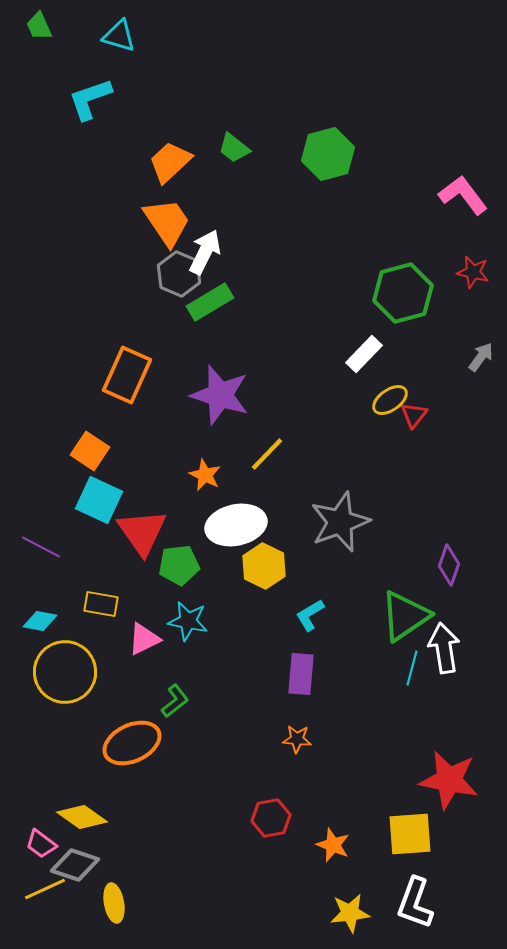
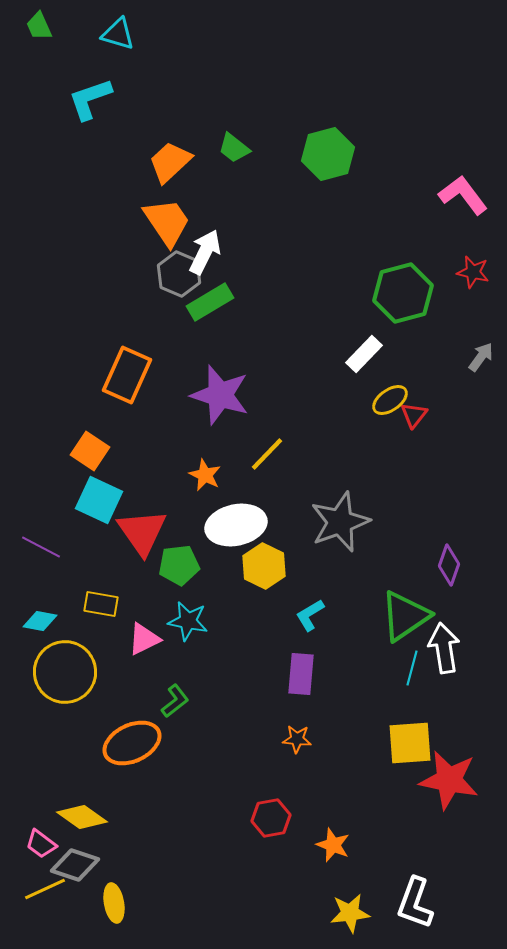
cyan triangle at (119, 36): moved 1 px left, 2 px up
yellow square at (410, 834): moved 91 px up
